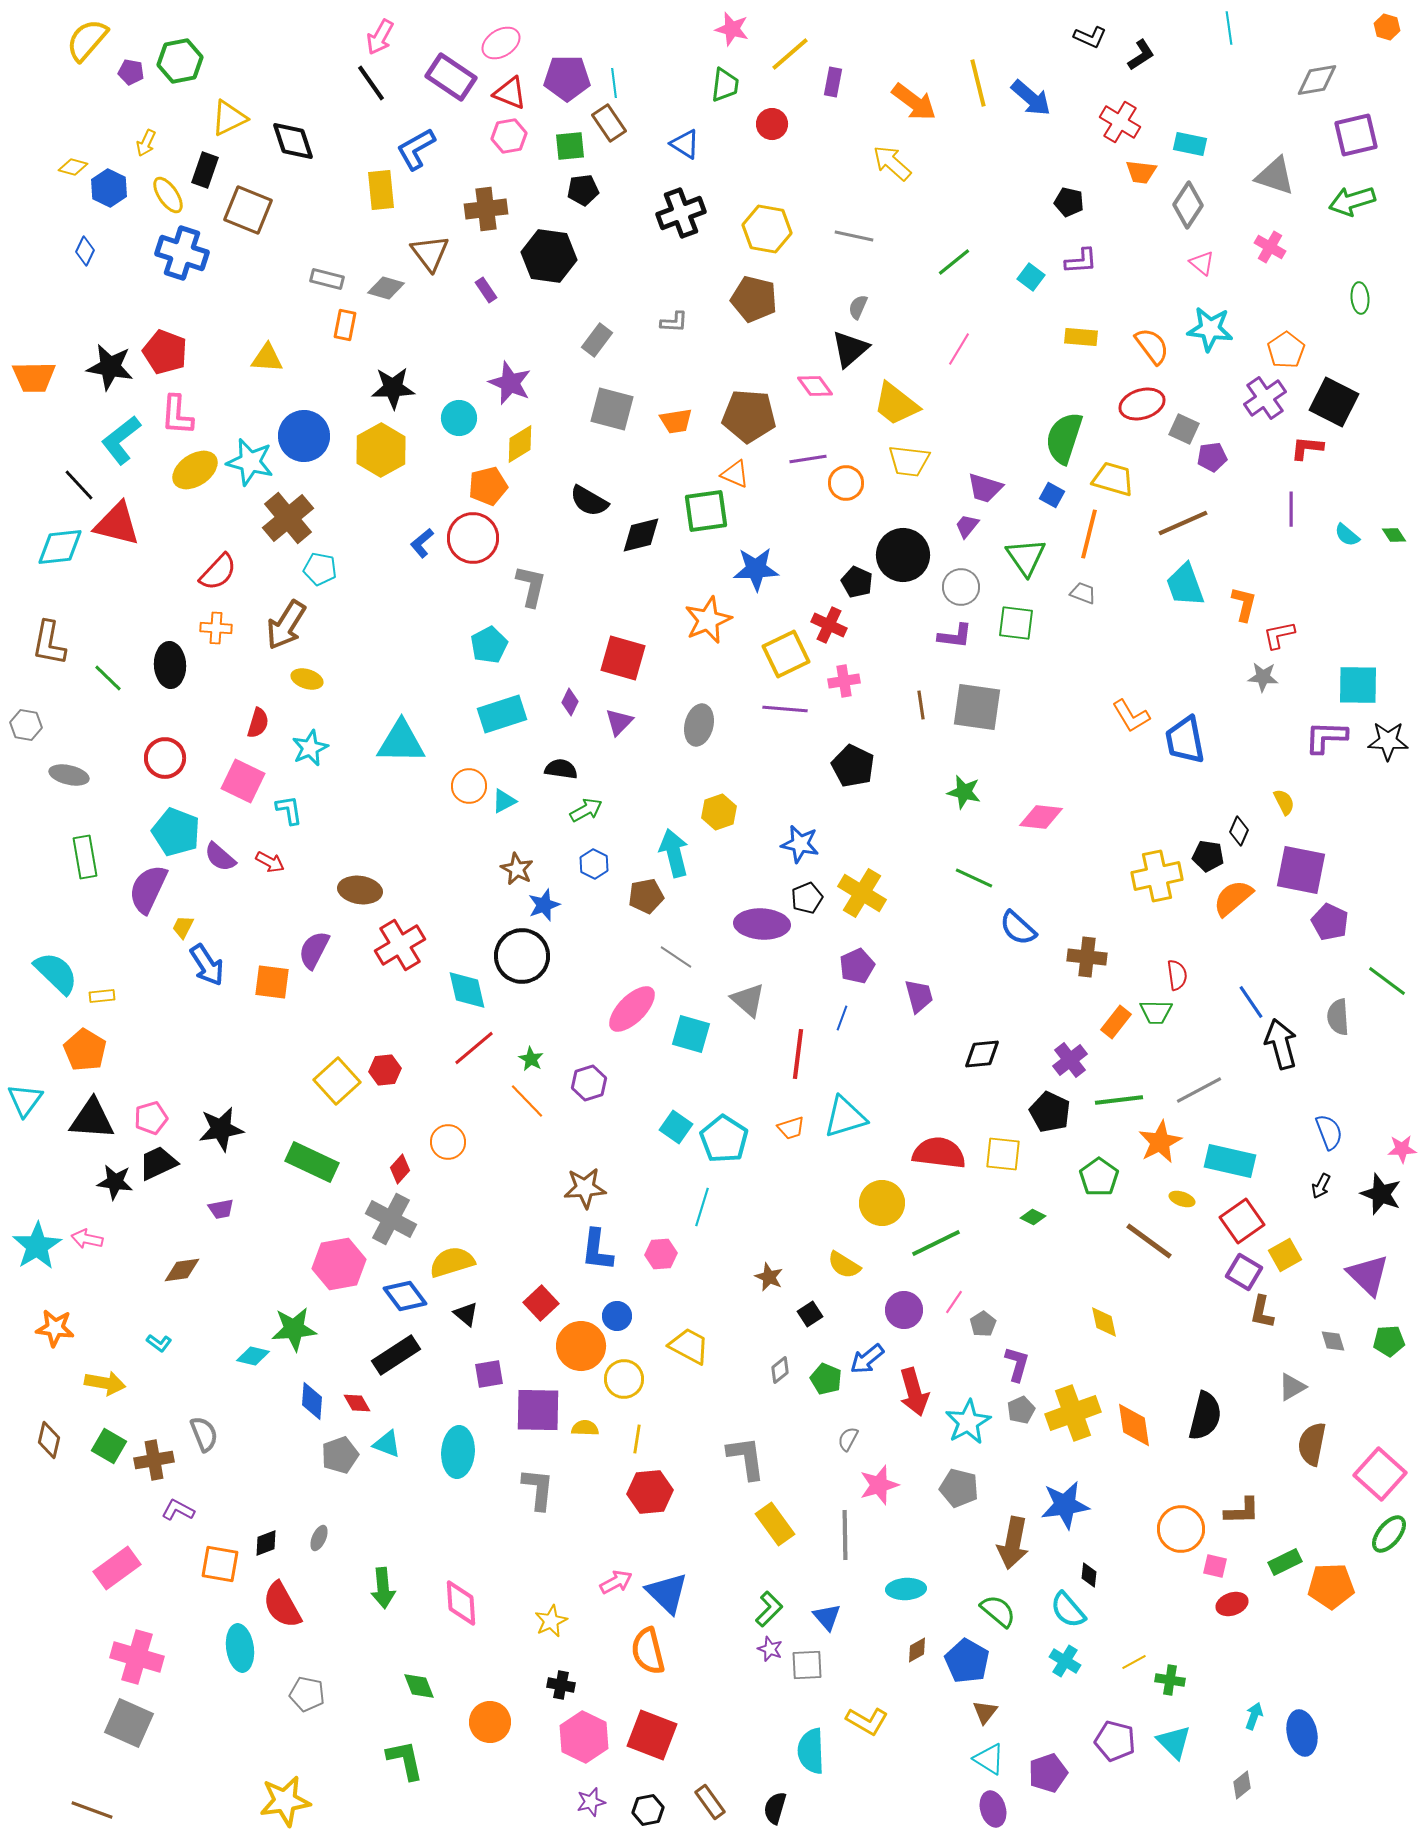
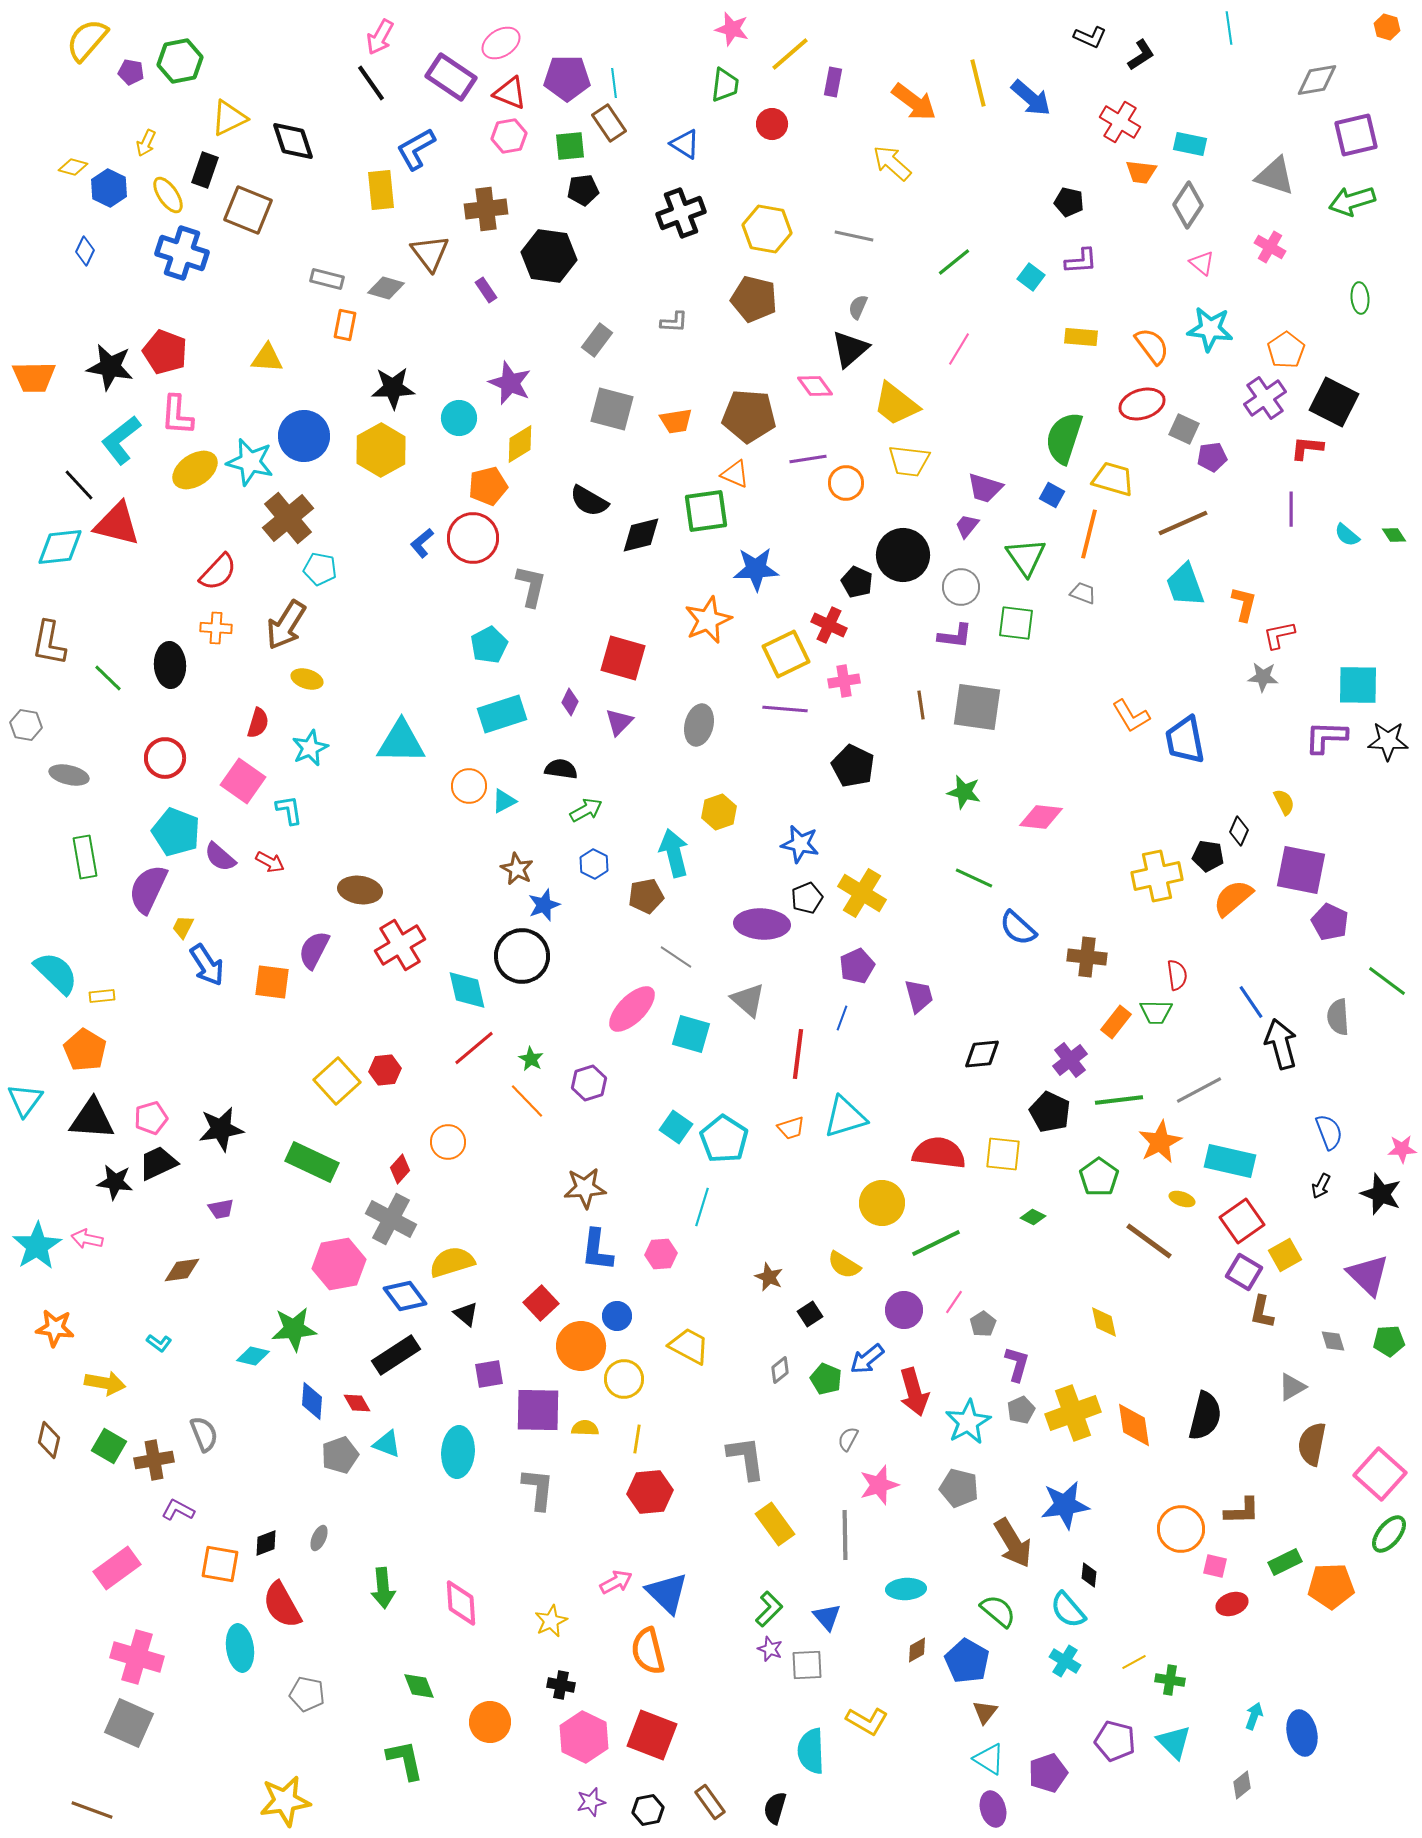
pink square at (243, 781): rotated 9 degrees clockwise
brown arrow at (1013, 1543): rotated 42 degrees counterclockwise
